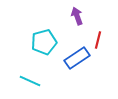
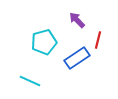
purple arrow: moved 4 px down; rotated 24 degrees counterclockwise
